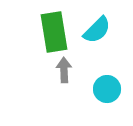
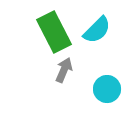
green rectangle: rotated 18 degrees counterclockwise
gray arrow: rotated 25 degrees clockwise
